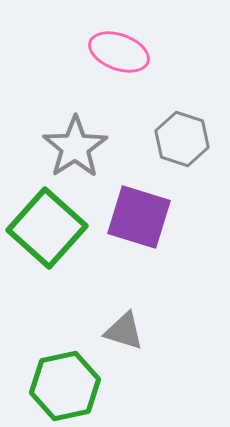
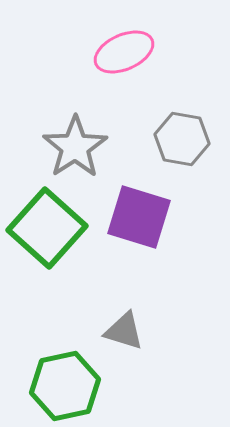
pink ellipse: moved 5 px right; rotated 44 degrees counterclockwise
gray hexagon: rotated 8 degrees counterclockwise
